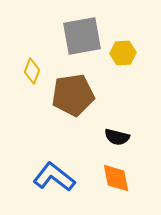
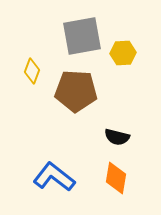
brown pentagon: moved 3 px right, 4 px up; rotated 12 degrees clockwise
orange diamond: rotated 20 degrees clockwise
